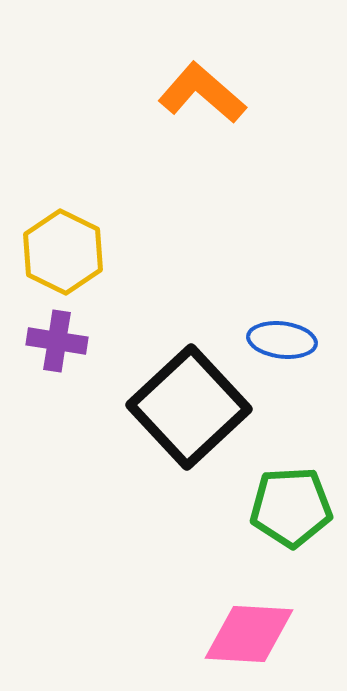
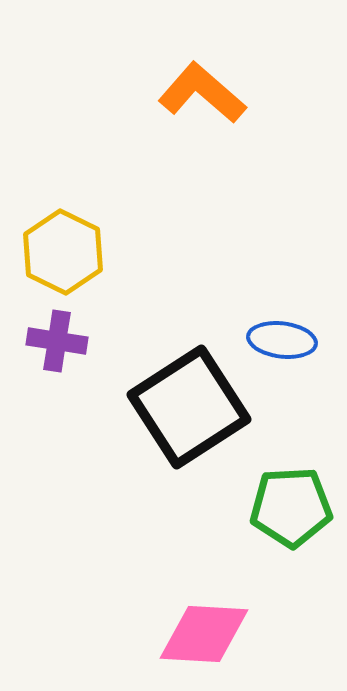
black square: rotated 10 degrees clockwise
pink diamond: moved 45 px left
